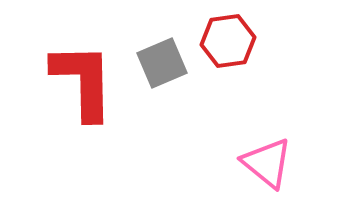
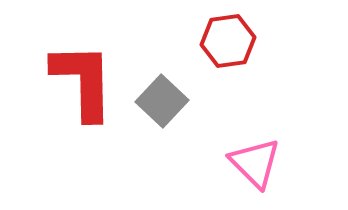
gray square: moved 38 px down; rotated 24 degrees counterclockwise
pink triangle: moved 12 px left; rotated 6 degrees clockwise
